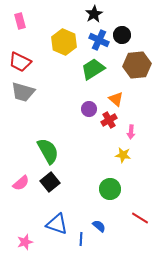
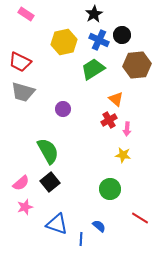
pink rectangle: moved 6 px right, 7 px up; rotated 42 degrees counterclockwise
yellow hexagon: rotated 25 degrees clockwise
purple circle: moved 26 px left
pink arrow: moved 4 px left, 3 px up
pink star: moved 35 px up
